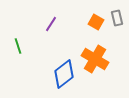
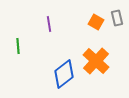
purple line: moved 2 px left; rotated 42 degrees counterclockwise
green line: rotated 14 degrees clockwise
orange cross: moved 1 px right, 2 px down; rotated 12 degrees clockwise
